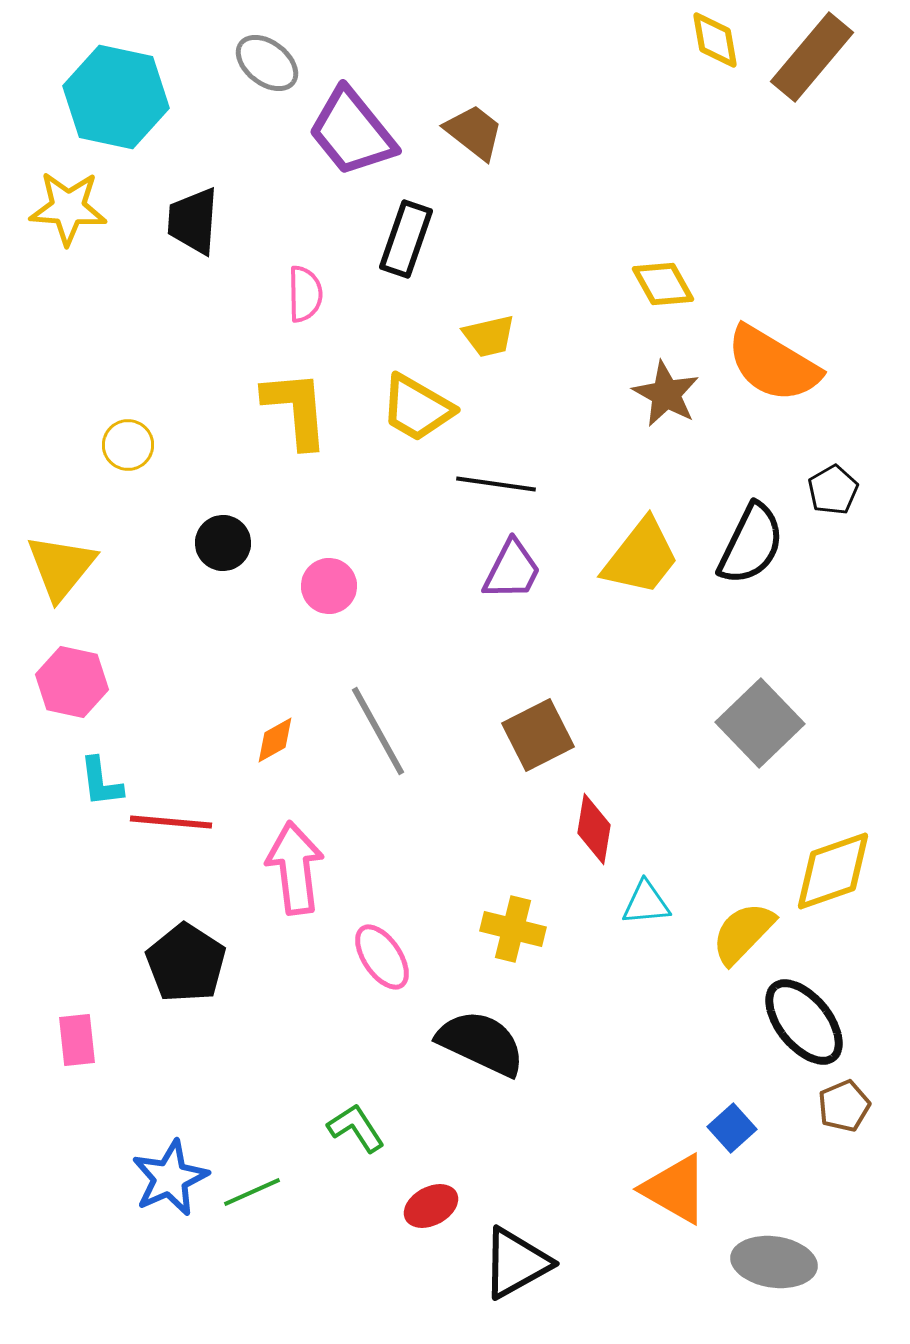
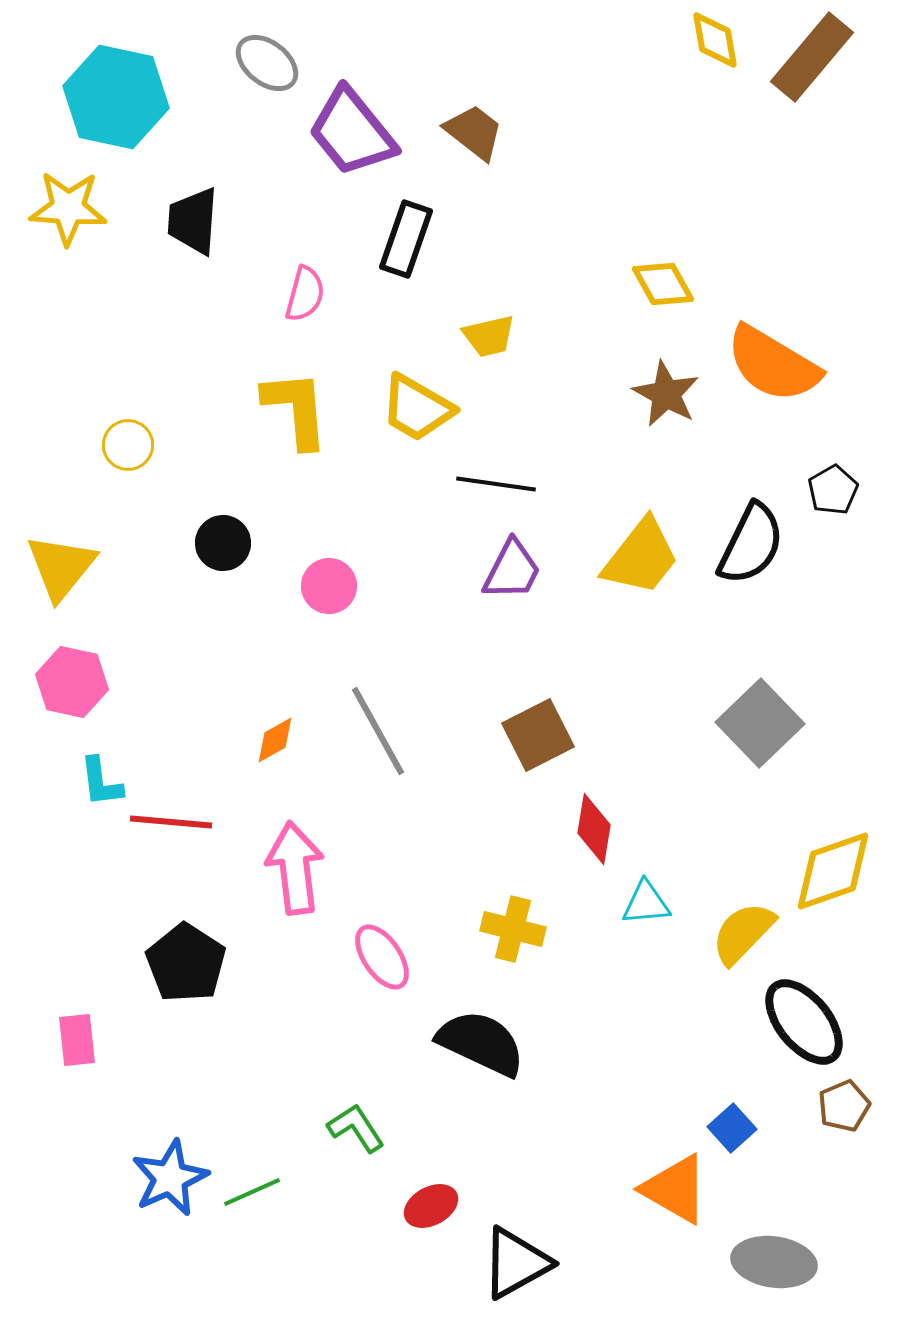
pink semicircle at (305, 294): rotated 16 degrees clockwise
